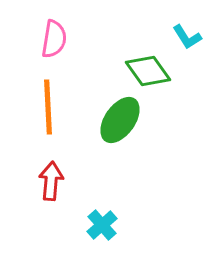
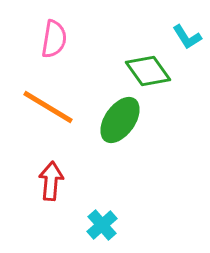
orange line: rotated 56 degrees counterclockwise
